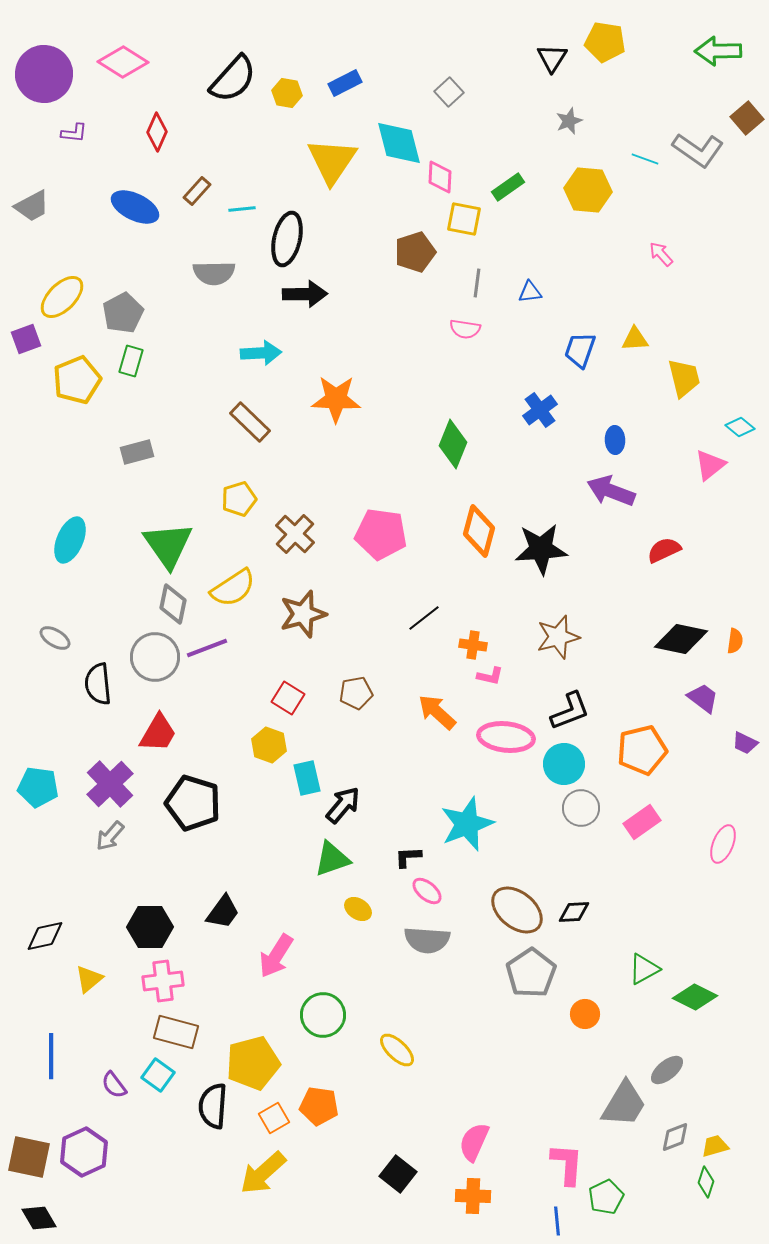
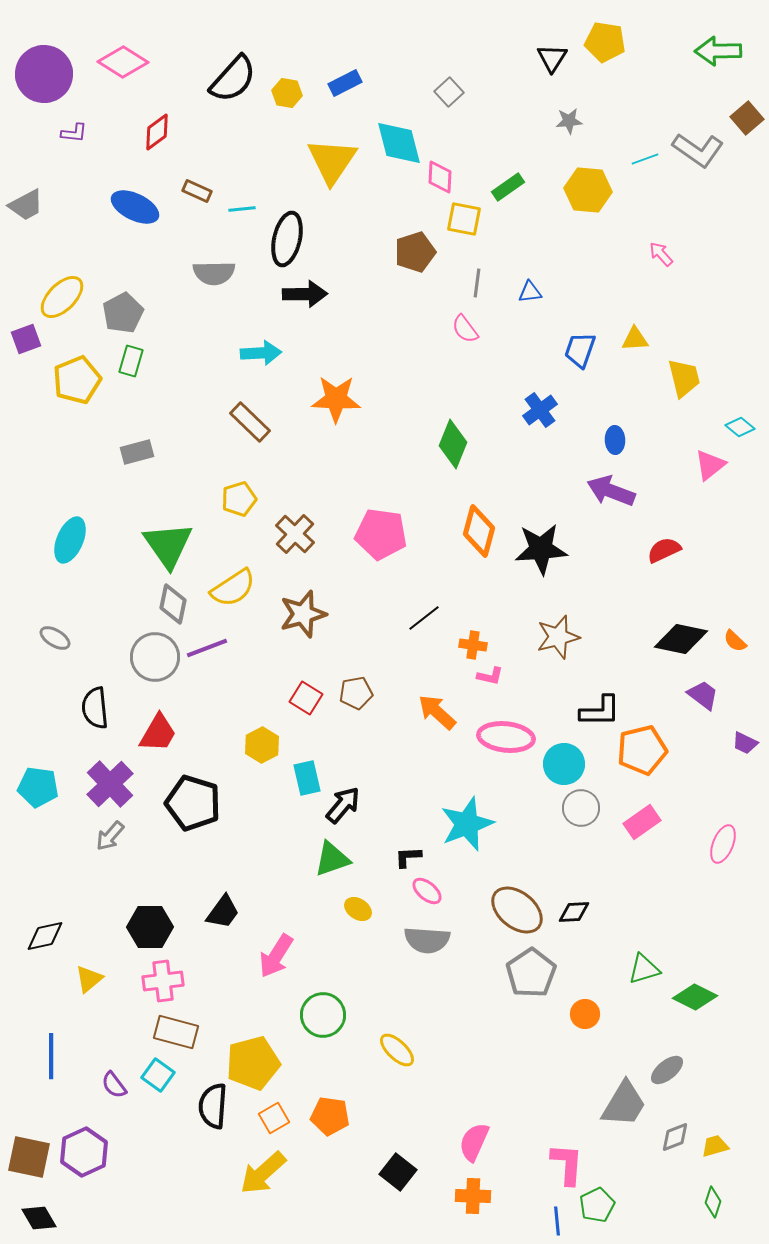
gray star at (569, 121): rotated 16 degrees clockwise
red diamond at (157, 132): rotated 30 degrees clockwise
cyan line at (645, 159): rotated 40 degrees counterclockwise
brown rectangle at (197, 191): rotated 72 degrees clockwise
gray trapezoid at (32, 206): moved 6 px left, 1 px up
pink semicircle at (465, 329): rotated 44 degrees clockwise
orange semicircle at (735, 641): rotated 125 degrees clockwise
black semicircle at (98, 684): moved 3 px left, 24 px down
red square at (288, 698): moved 18 px right
purple trapezoid at (703, 698): moved 3 px up
black L-shape at (570, 711): moved 30 px right; rotated 21 degrees clockwise
yellow hexagon at (269, 745): moved 7 px left; rotated 12 degrees clockwise
green triangle at (644, 969): rotated 12 degrees clockwise
orange pentagon at (319, 1106): moved 11 px right, 10 px down
black square at (398, 1174): moved 2 px up
green diamond at (706, 1182): moved 7 px right, 20 px down
green pentagon at (606, 1197): moved 9 px left, 8 px down
